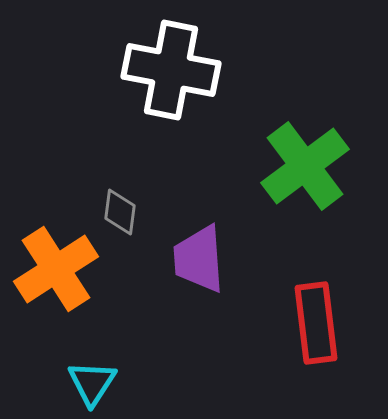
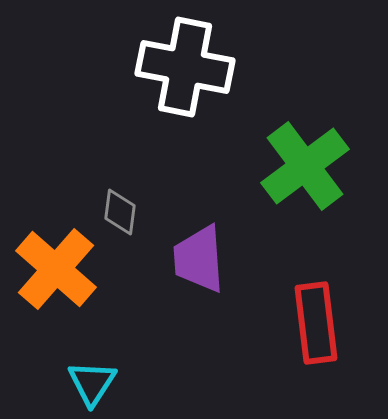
white cross: moved 14 px right, 3 px up
orange cross: rotated 16 degrees counterclockwise
